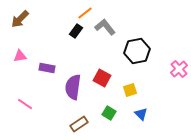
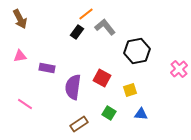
orange line: moved 1 px right, 1 px down
brown arrow: rotated 72 degrees counterclockwise
black rectangle: moved 1 px right, 1 px down
blue triangle: rotated 40 degrees counterclockwise
